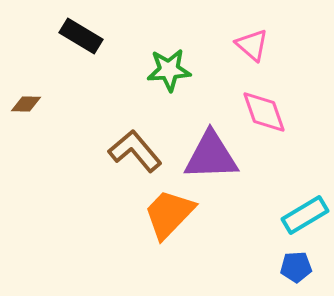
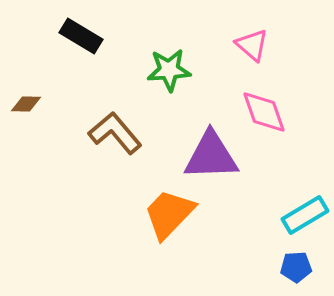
brown L-shape: moved 20 px left, 18 px up
